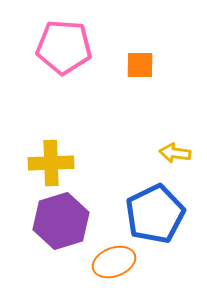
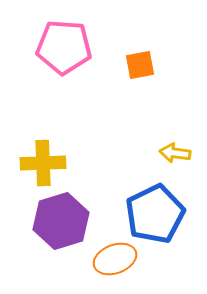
orange square: rotated 12 degrees counterclockwise
yellow cross: moved 8 px left
orange ellipse: moved 1 px right, 3 px up
